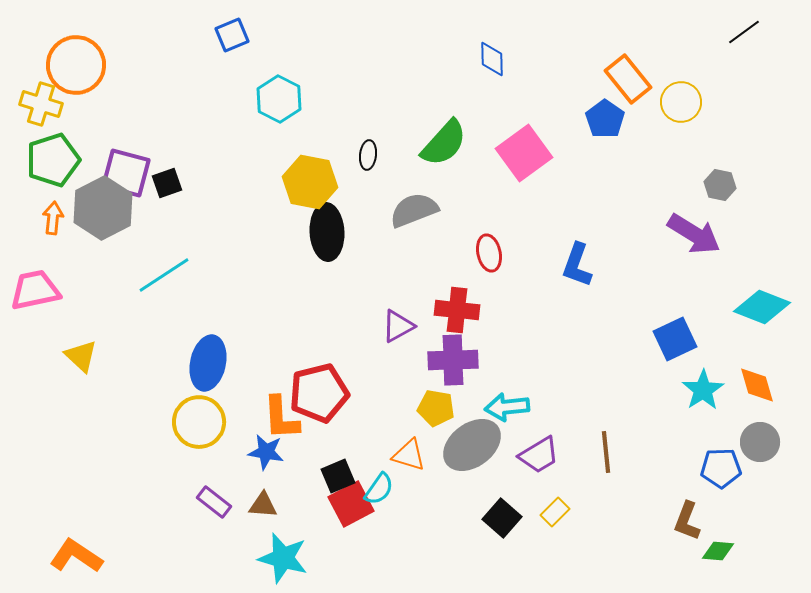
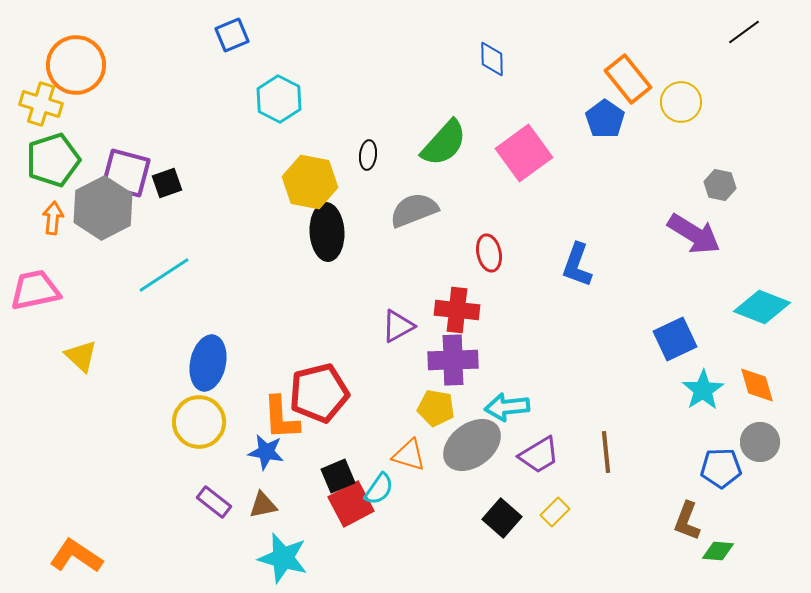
brown triangle at (263, 505): rotated 16 degrees counterclockwise
